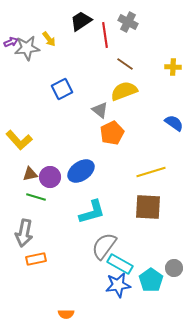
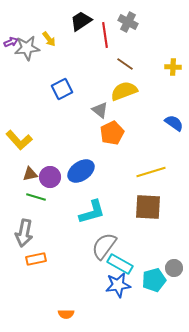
cyan pentagon: moved 3 px right; rotated 20 degrees clockwise
